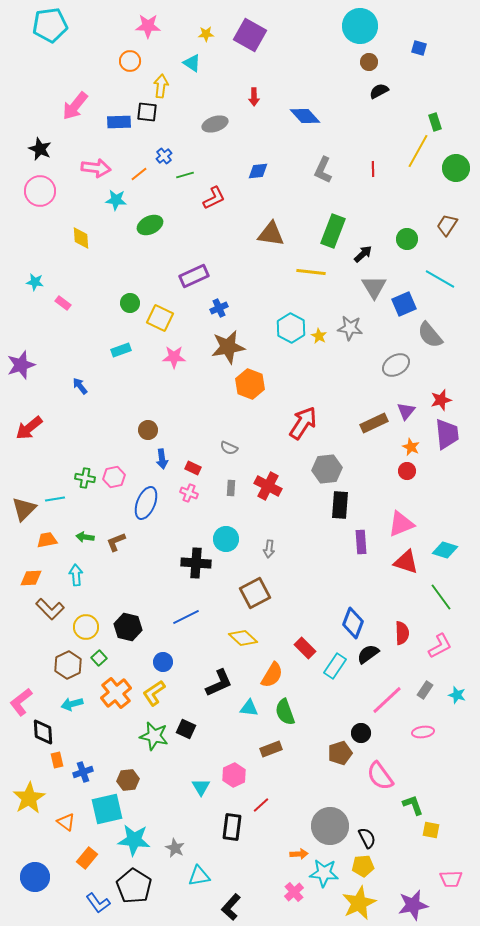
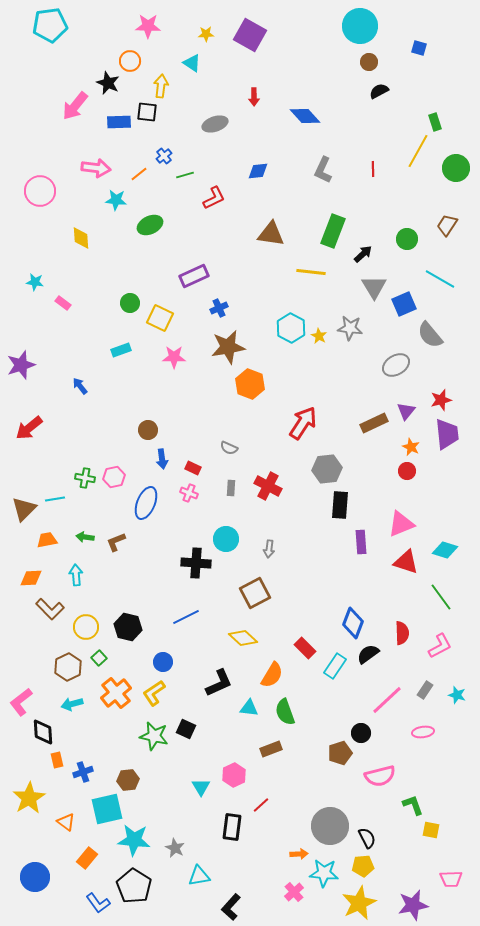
black star at (40, 149): moved 68 px right, 66 px up
brown hexagon at (68, 665): moved 2 px down
pink semicircle at (380, 776): rotated 68 degrees counterclockwise
